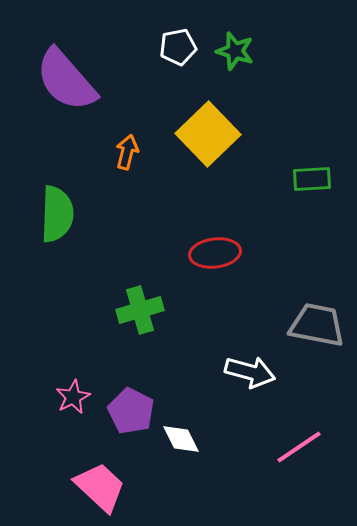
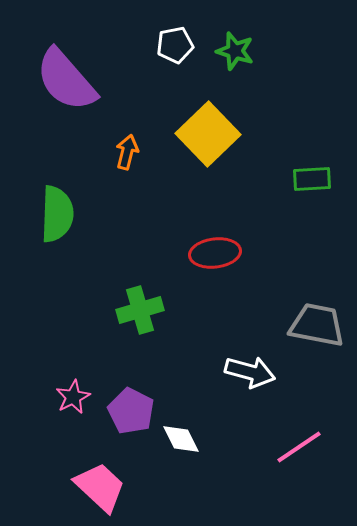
white pentagon: moved 3 px left, 2 px up
